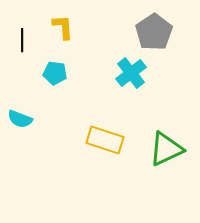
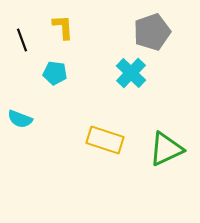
gray pentagon: moved 2 px left; rotated 15 degrees clockwise
black line: rotated 20 degrees counterclockwise
cyan cross: rotated 8 degrees counterclockwise
